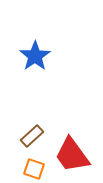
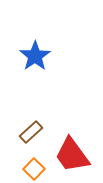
brown rectangle: moved 1 px left, 4 px up
orange square: rotated 25 degrees clockwise
